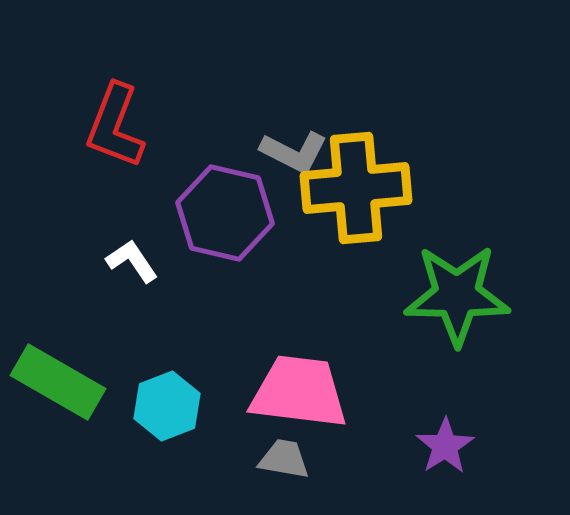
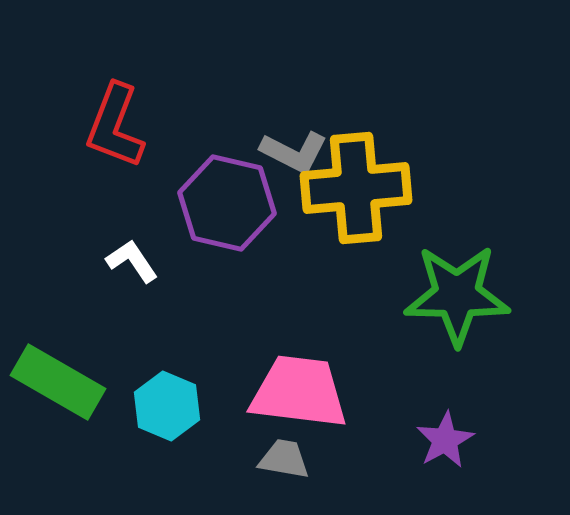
purple hexagon: moved 2 px right, 10 px up
cyan hexagon: rotated 16 degrees counterclockwise
purple star: moved 6 px up; rotated 4 degrees clockwise
